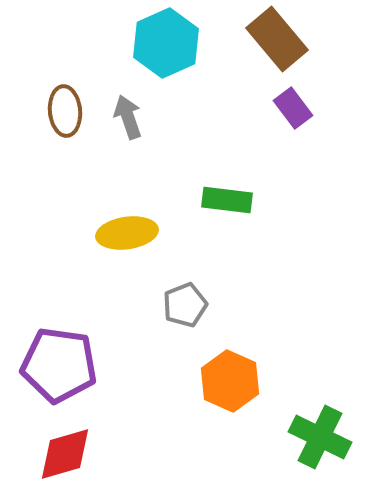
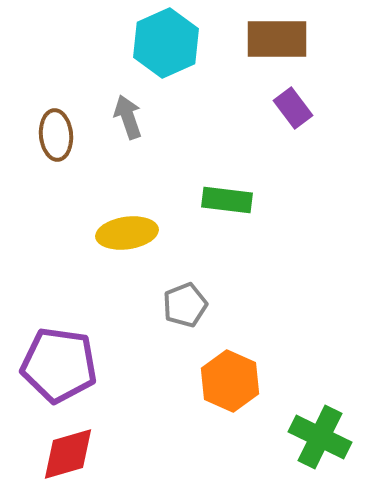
brown rectangle: rotated 50 degrees counterclockwise
brown ellipse: moved 9 px left, 24 px down
red diamond: moved 3 px right
